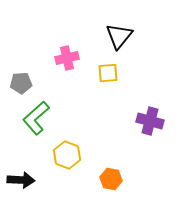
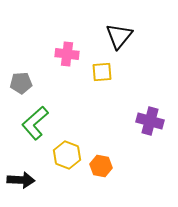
pink cross: moved 4 px up; rotated 20 degrees clockwise
yellow square: moved 6 px left, 1 px up
green L-shape: moved 1 px left, 5 px down
orange hexagon: moved 10 px left, 13 px up
